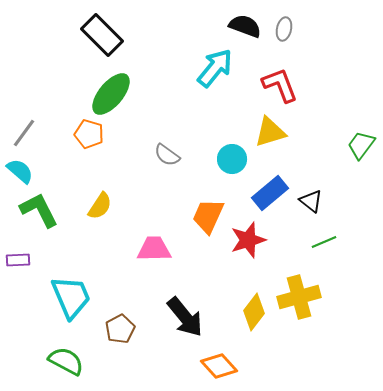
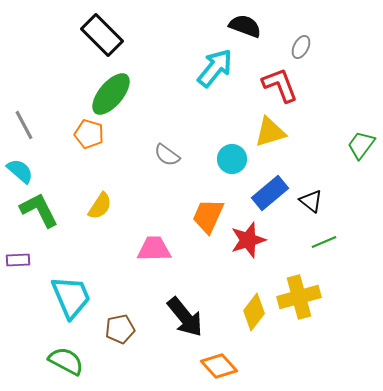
gray ellipse: moved 17 px right, 18 px down; rotated 15 degrees clockwise
gray line: moved 8 px up; rotated 64 degrees counterclockwise
brown pentagon: rotated 16 degrees clockwise
